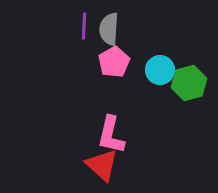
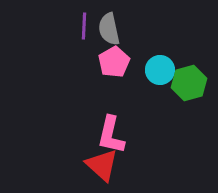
gray semicircle: rotated 16 degrees counterclockwise
